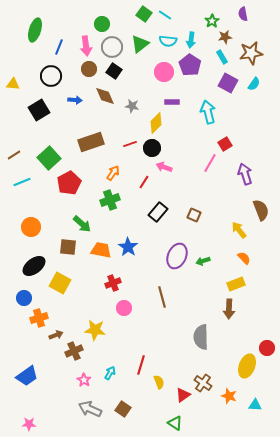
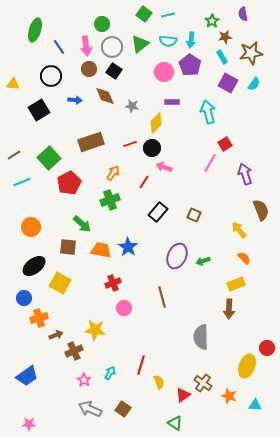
cyan line at (165, 15): moved 3 px right; rotated 48 degrees counterclockwise
blue line at (59, 47): rotated 56 degrees counterclockwise
